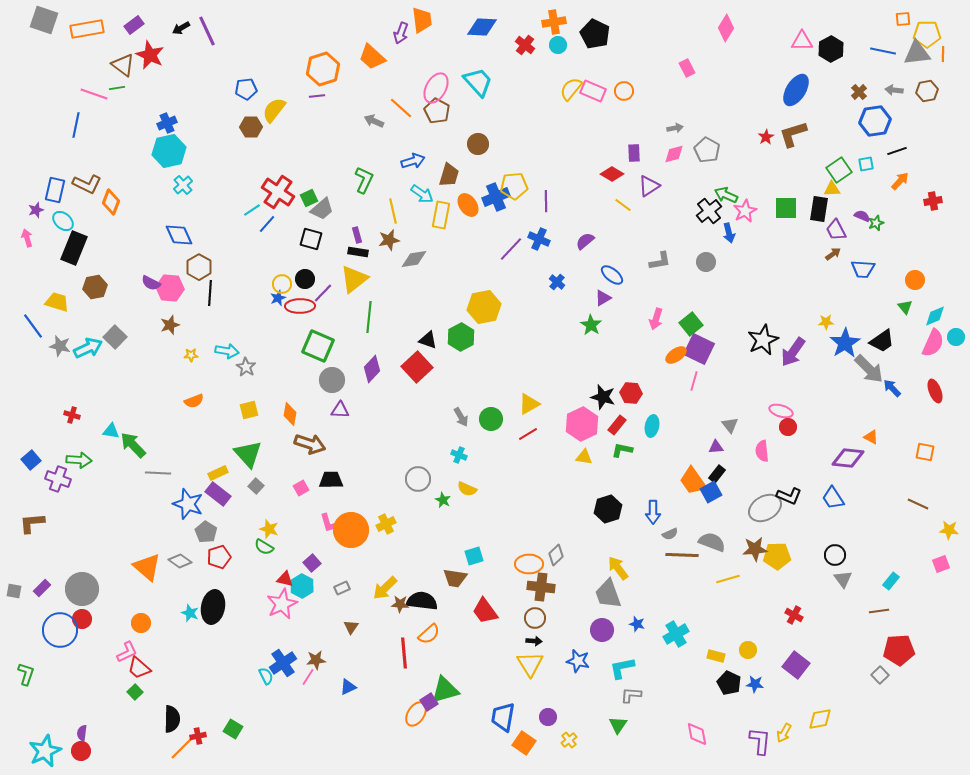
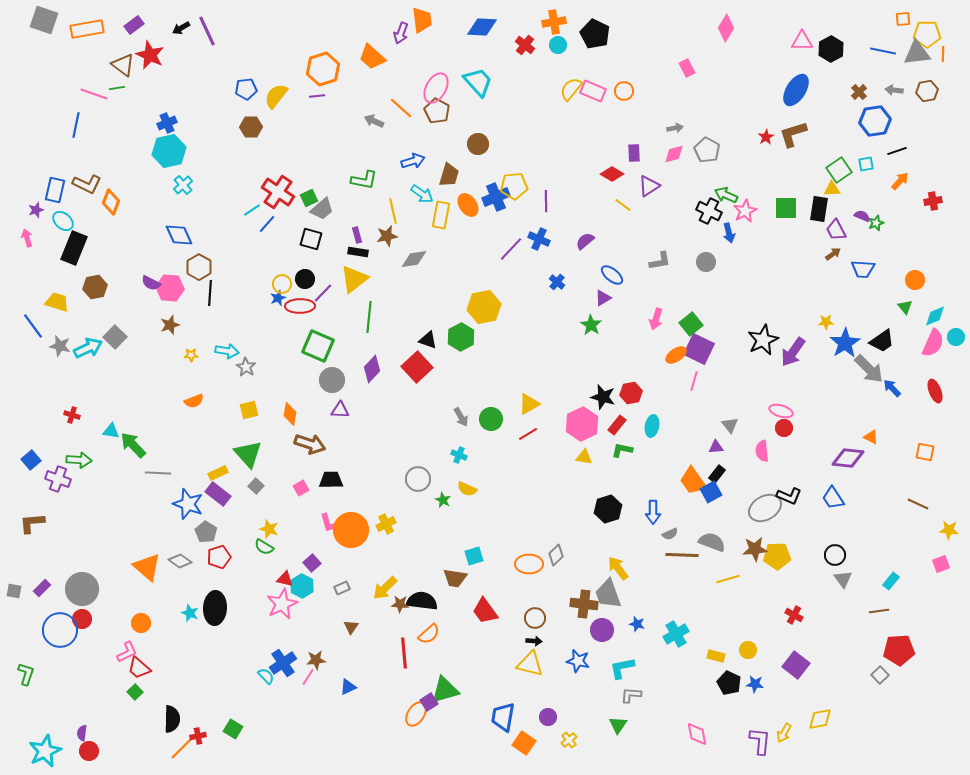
yellow semicircle at (274, 110): moved 2 px right, 14 px up
green L-shape at (364, 180): rotated 76 degrees clockwise
black cross at (709, 211): rotated 25 degrees counterclockwise
brown star at (389, 240): moved 2 px left, 4 px up
red hexagon at (631, 393): rotated 15 degrees counterclockwise
red circle at (788, 427): moved 4 px left, 1 px down
brown cross at (541, 587): moved 43 px right, 17 px down
black ellipse at (213, 607): moved 2 px right, 1 px down; rotated 8 degrees counterclockwise
yellow triangle at (530, 664): rotated 44 degrees counterclockwise
cyan semicircle at (266, 676): rotated 18 degrees counterclockwise
red circle at (81, 751): moved 8 px right
